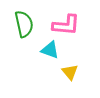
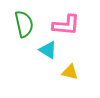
cyan triangle: moved 2 px left; rotated 12 degrees clockwise
yellow triangle: rotated 36 degrees counterclockwise
